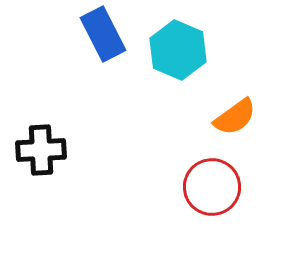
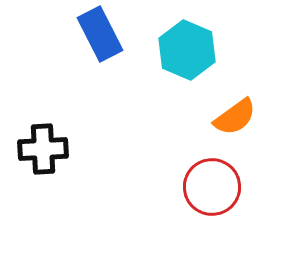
blue rectangle: moved 3 px left
cyan hexagon: moved 9 px right
black cross: moved 2 px right, 1 px up
